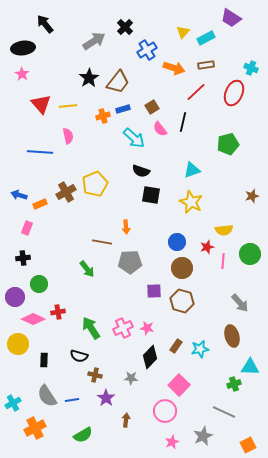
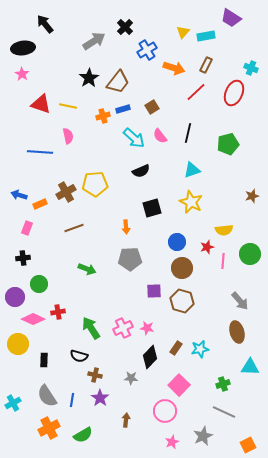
cyan rectangle at (206, 38): moved 2 px up; rotated 18 degrees clockwise
brown rectangle at (206, 65): rotated 56 degrees counterclockwise
red triangle at (41, 104): rotated 30 degrees counterclockwise
yellow line at (68, 106): rotated 18 degrees clockwise
black line at (183, 122): moved 5 px right, 11 px down
pink semicircle at (160, 129): moved 7 px down
black semicircle at (141, 171): rotated 42 degrees counterclockwise
yellow pentagon at (95, 184): rotated 20 degrees clockwise
black square at (151, 195): moved 1 px right, 13 px down; rotated 24 degrees counterclockwise
brown line at (102, 242): moved 28 px left, 14 px up; rotated 30 degrees counterclockwise
gray pentagon at (130, 262): moved 3 px up
green arrow at (87, 269): rotated 30 degrees counterclockwise
gray arrow at (240, 303): moved 2 px up
brown ellipse at (232, 336): moved 5 px right, 4 px up
brown rectangle at (176, 346): moved 2 px down
green cross at (234, 384): moved 11 px left
purple star at (106, 398): moved 6 px left
blue line at (72, 400): rotated 72 degrees counterclockwise
orange cross at (35, 428): moved 14 px right
